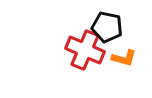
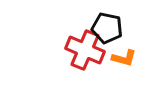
black pentagon: moved 1 px down
